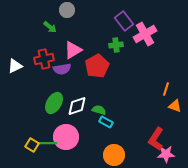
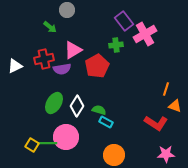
white diamond: rotated 40 degrees counterclockwise
red L-shape: moved 16 px up; rotated 90 degrees counterclockwise
